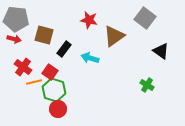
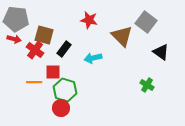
gray square: moved 1 px right, 4 px down
brown triangle: moved 8 px right; rotated 40 degrees counterclockwise
black triangle: moved 1 px down
cyan arrow: moved 3 px right; rotated 30 degrees counterclockwise
red cross: moved 12 px right, 17 px up
red square: moved 3 px right; rotated 35 degrees counterclockwise
orange line: rotated 14 degrees clockwise
green hexagon: moved 11 px right
red circle: moved 3 px right, 1 px up
